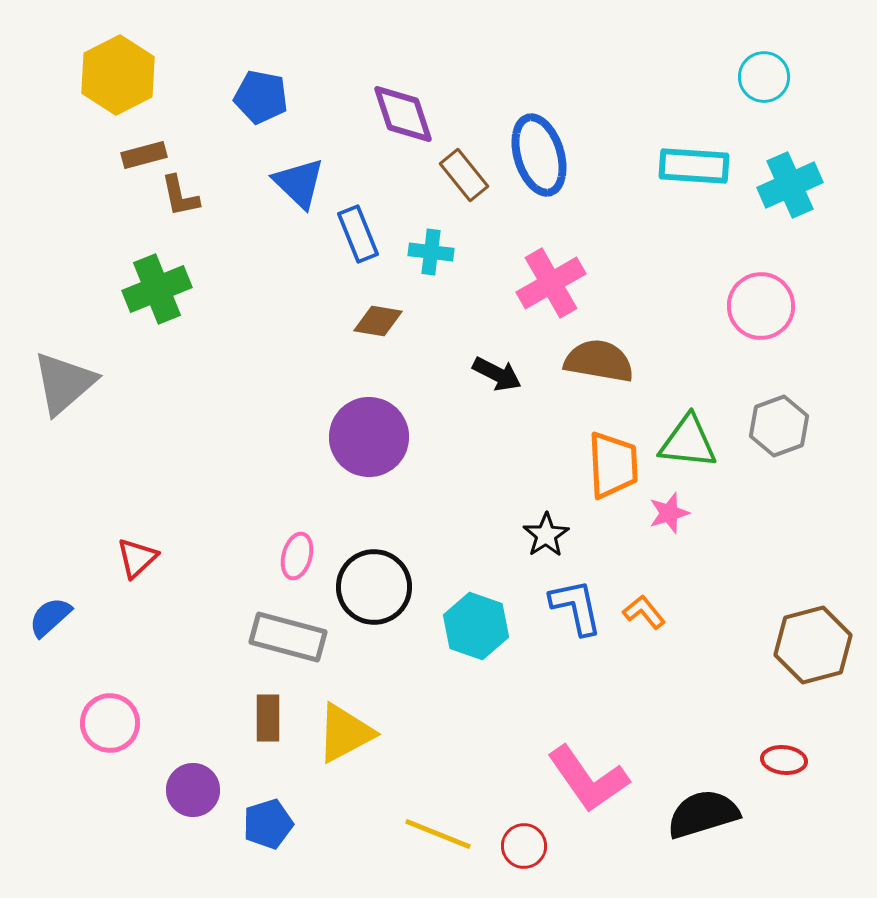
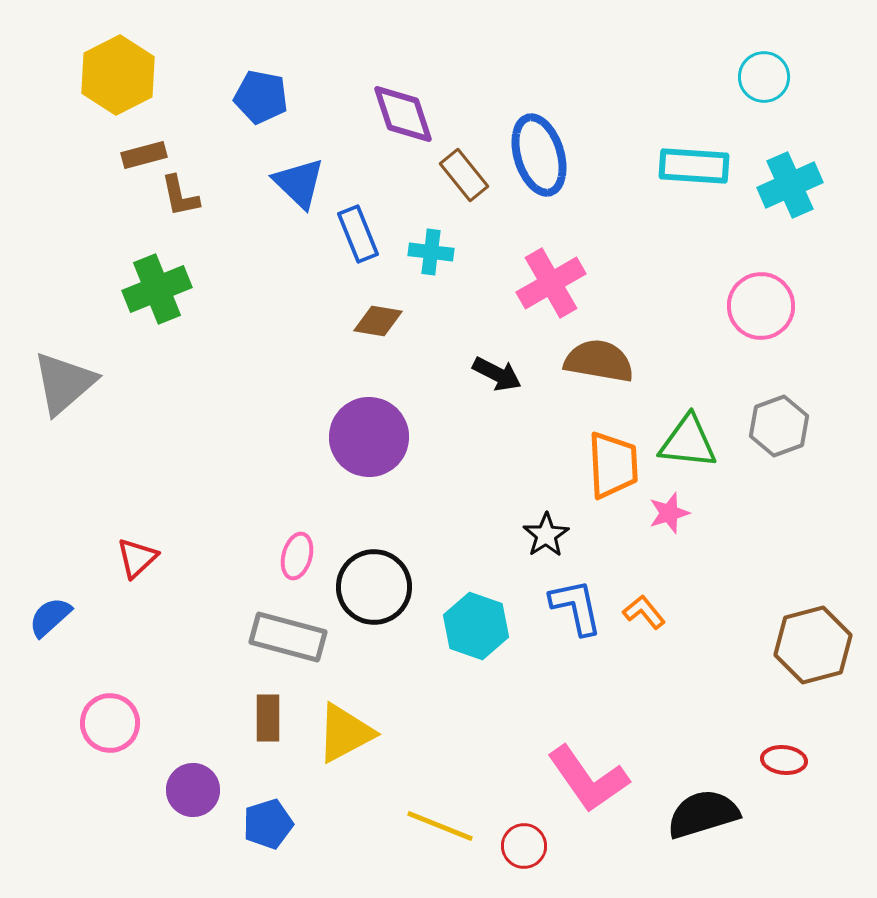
yellow line at (438, 834): moved 2 px right, 8 px up
